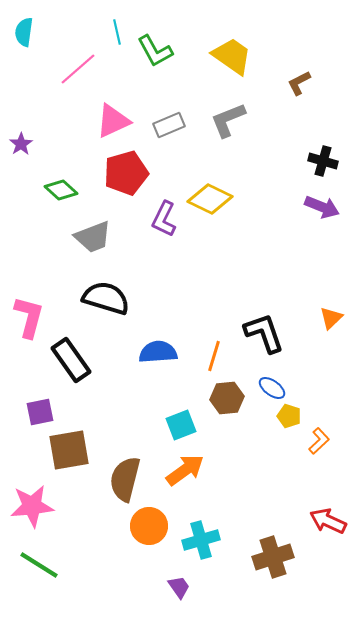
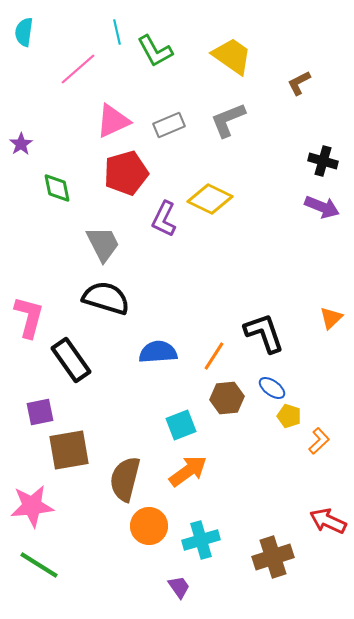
green diamond: moved 4 px left, 2 px up; rotated 36 degrees clockwise
gray trapezoid: moved 10 px right, 7 px down; rotated 96 degrees counterclockwise
orange line: rotated 16 degrees clockwise
orange arrow: moved 3 px right, 1 px down
